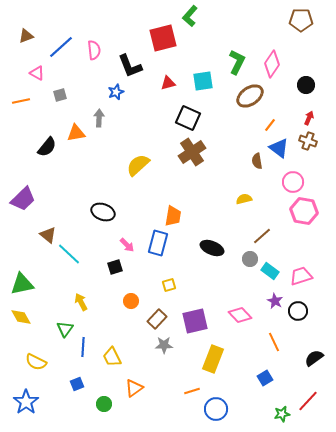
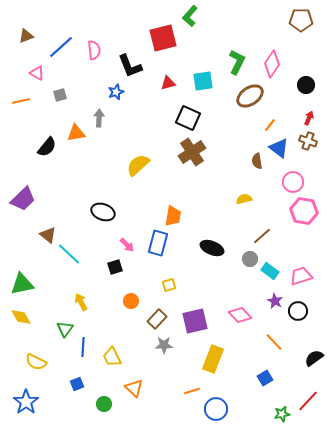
orange line at (274, 342): rotated 18 degrees counterclockwise
orange triangle at (134, 388): rotated 42 degrees counterclockwise
